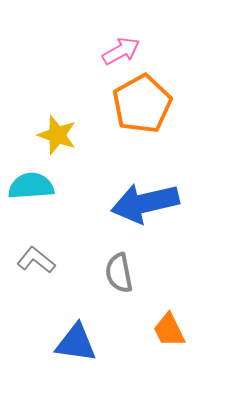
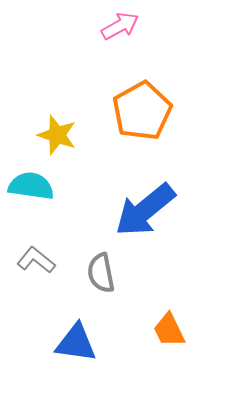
pink arrow: moved 1 px left, 25 px up
orange pentagon: moved 7 px down
cyan semicircle: rotated 12 degrees clockwise
blue arrow: moved 7 px down; rotated 26 degrees counterclockwise
gray semicircle: moved 18 px left
